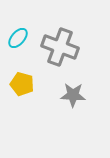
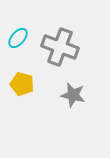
gray star: rotated 10 degrees clockwise
